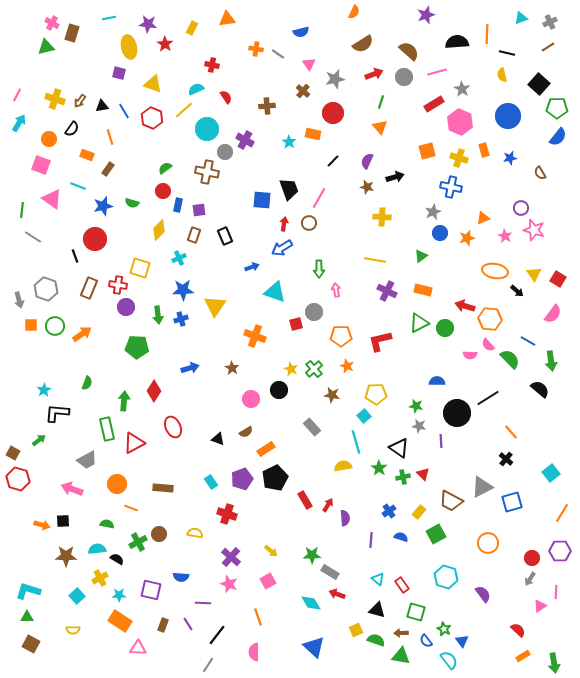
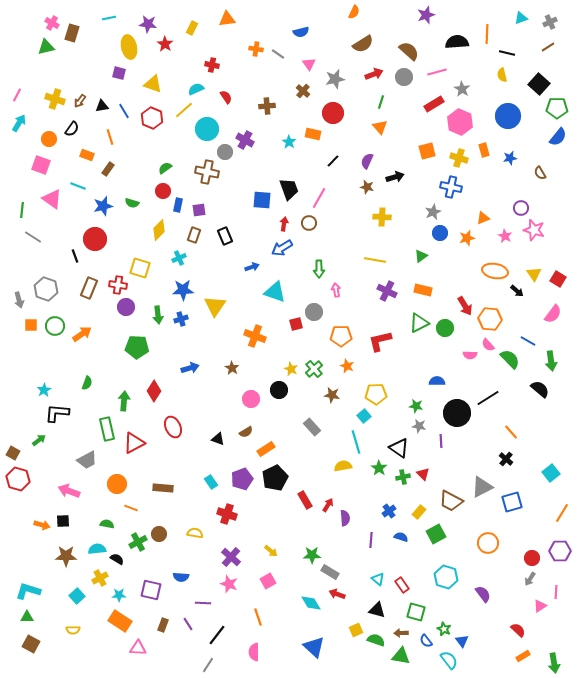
red arrow at (465, 306): rotated 138 degrees counterclockwise
pink arrow at (72, 489): moved 3 px left, 2 px down
